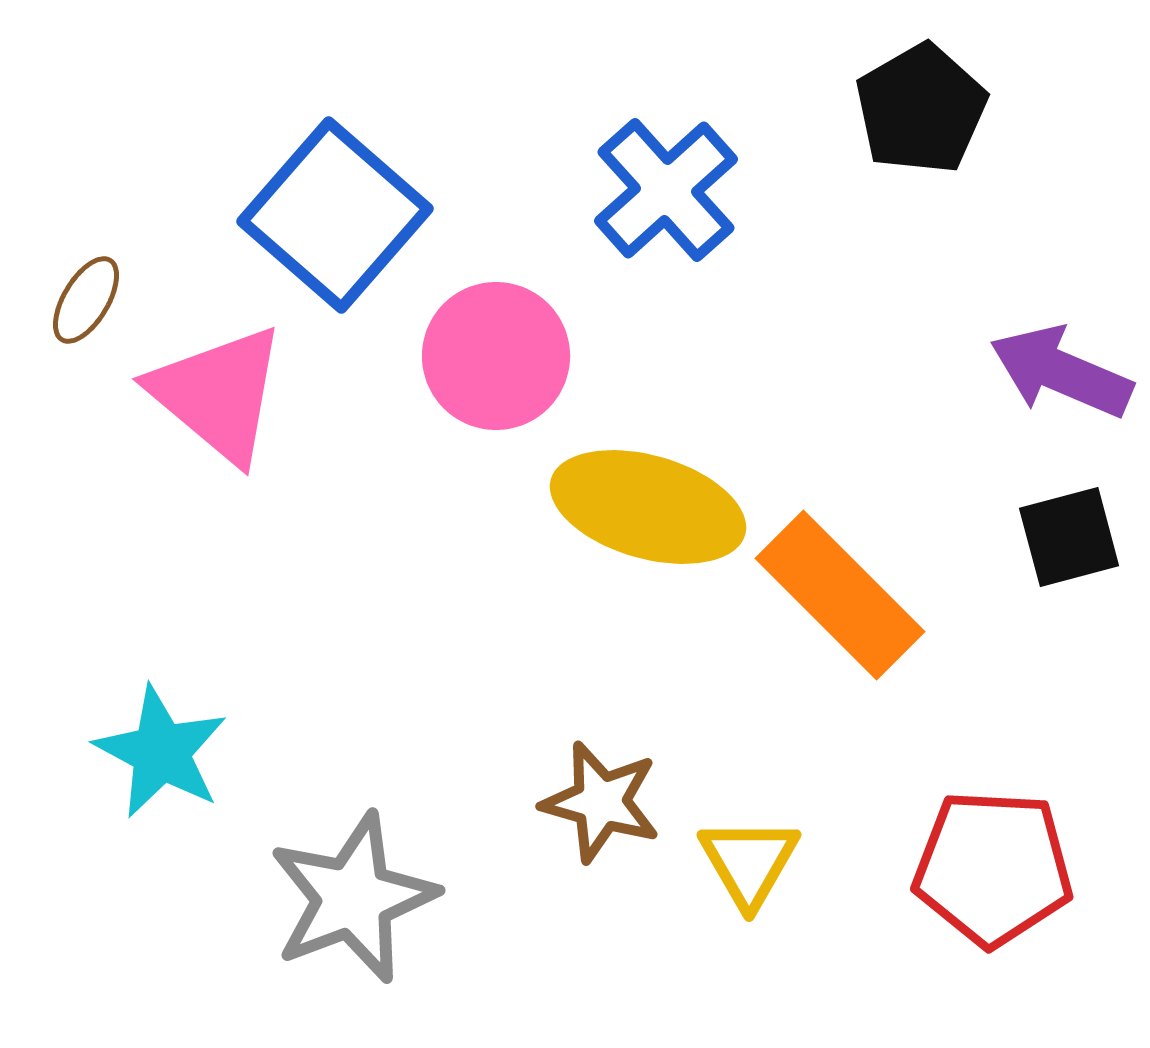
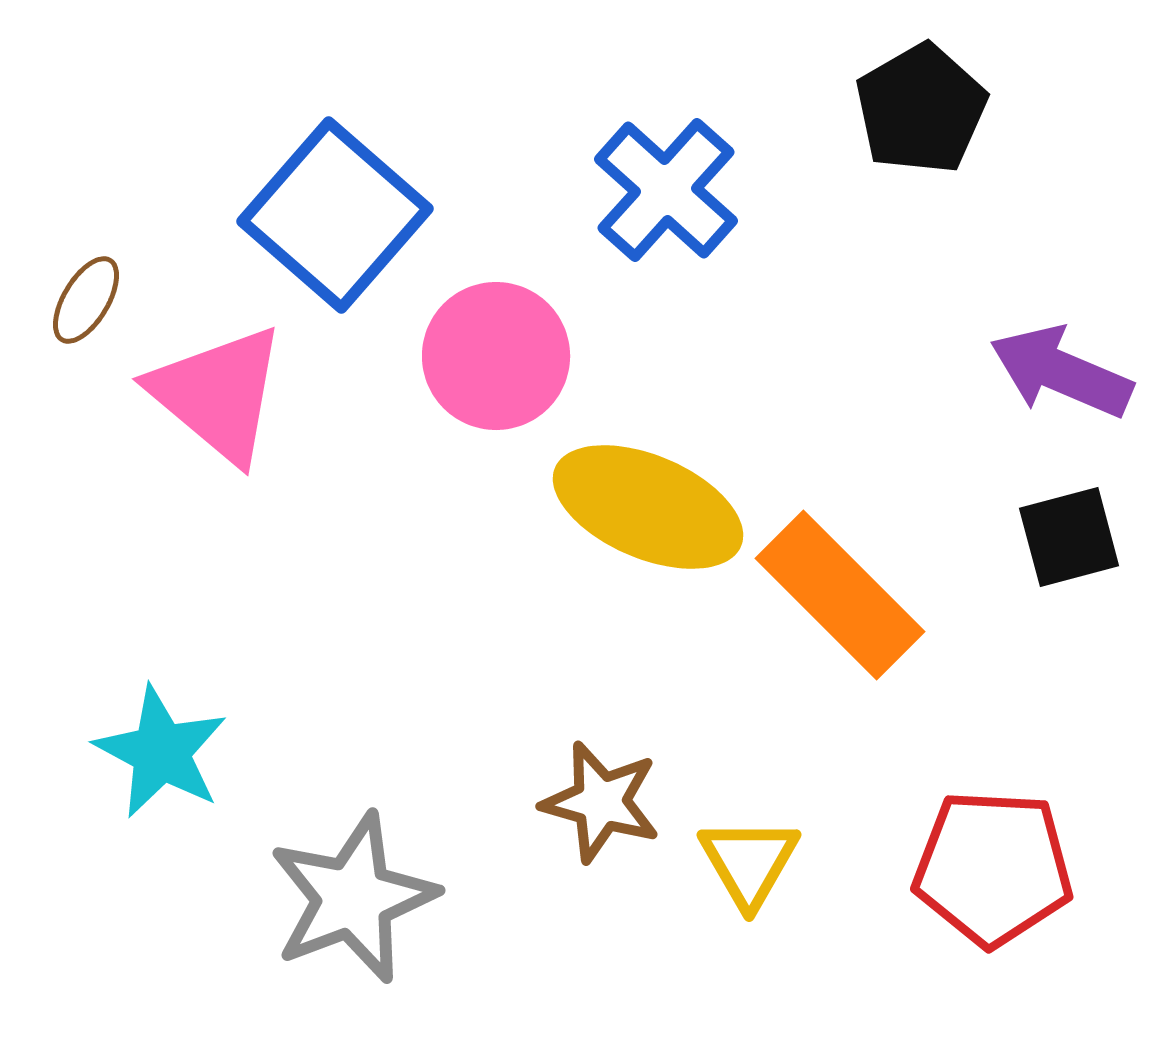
blue cross: rotated 6 degrees counterclockwise
yellow ellipse: rotated 7 degrees clockwise
